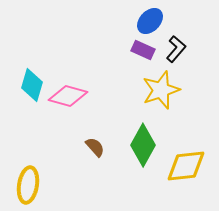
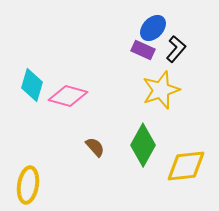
blue ellipse: moved 3 px right, 7 px down
